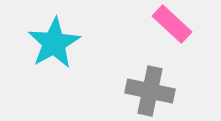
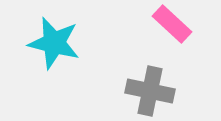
cyan star: rotated 28 degrees counterclockwise
